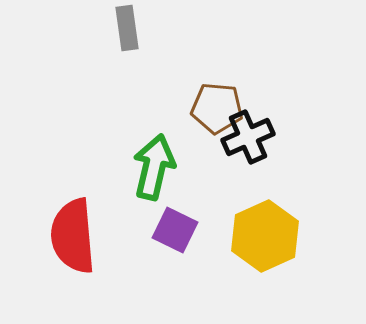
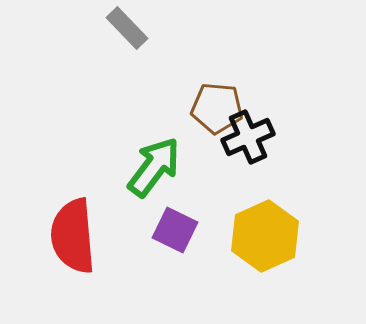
gray rectangle: rotated 36 degrees counterclockwise
green arrow: rotated 24 degrees clockwise
